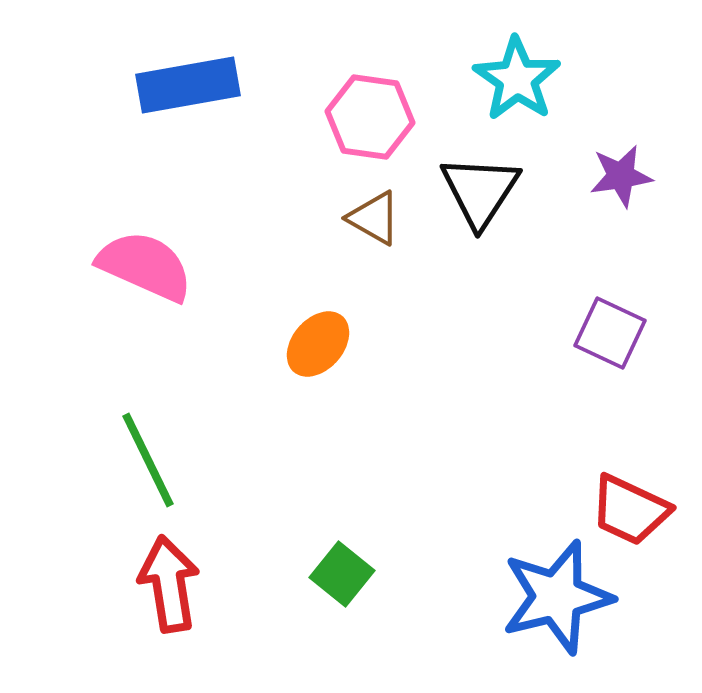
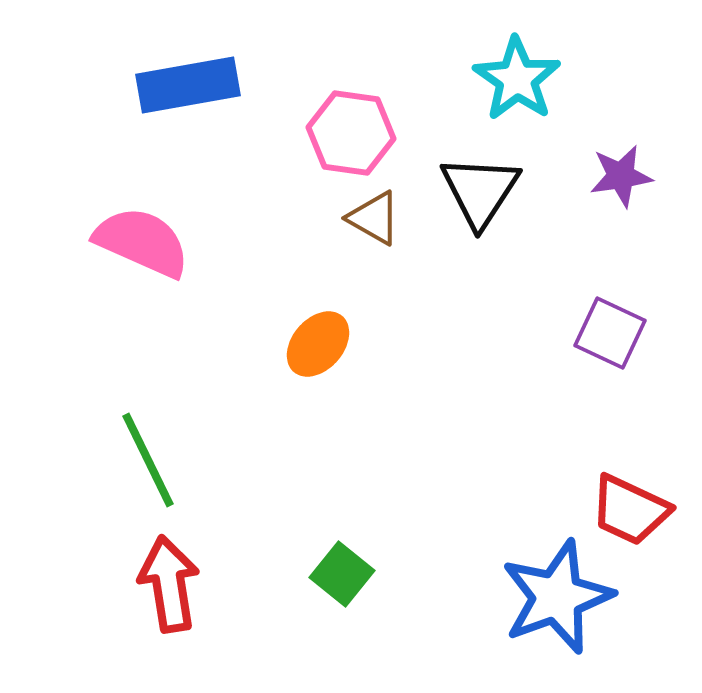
pink hexagon: moved 19 px left, 16 px down
pink semicircle: moved 3 px left, 24 px up
blue star: rotated 6 degrees counterclockwise
